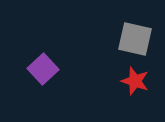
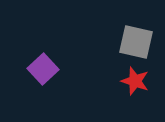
gray square: moved 1 px right, 3 px down
